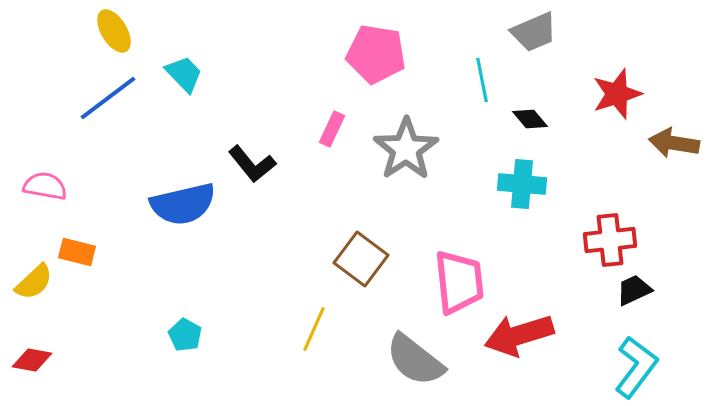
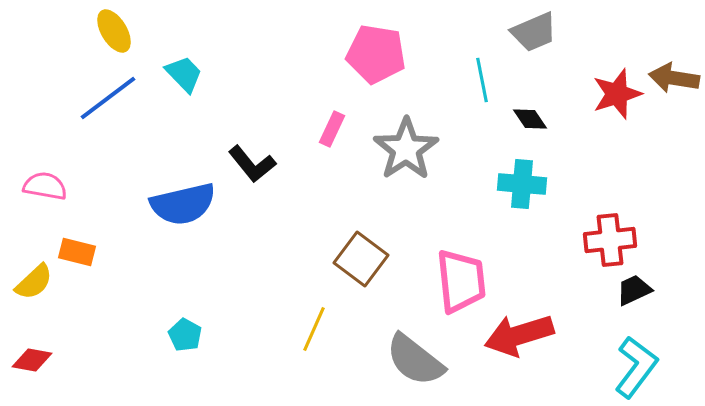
black diamond: rotated 6 degrees clockwise
brown arrow: moved 65 px up
pink trapezoid: moved 2 px right, 1 px up
